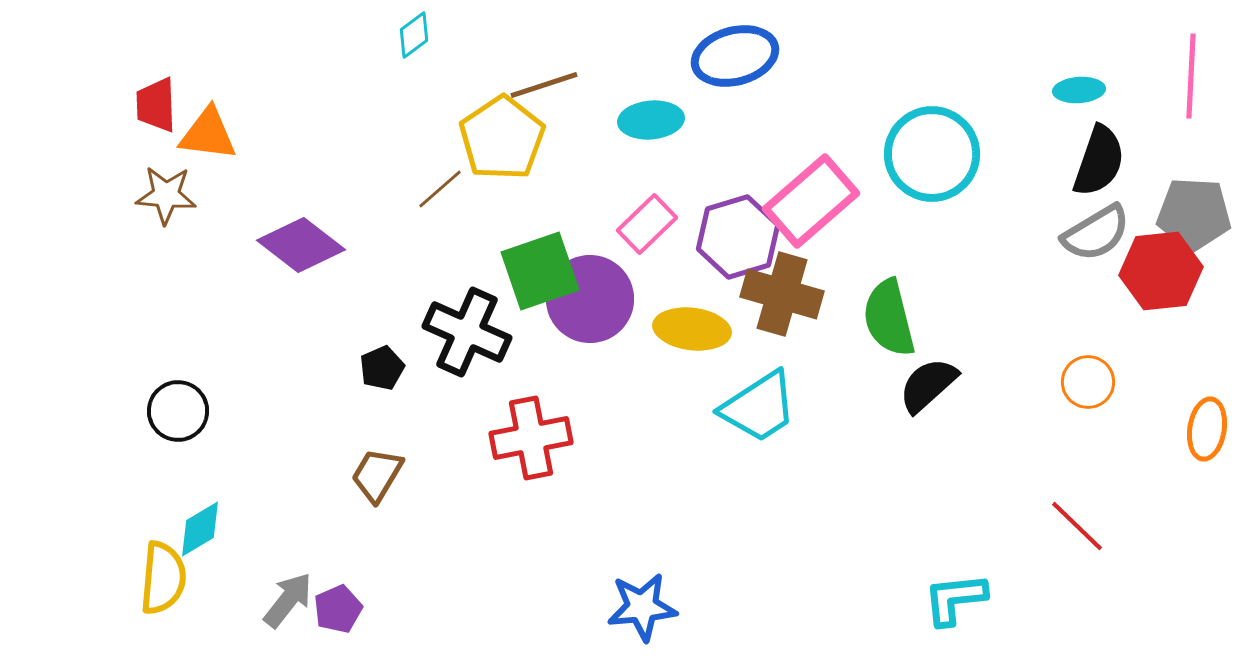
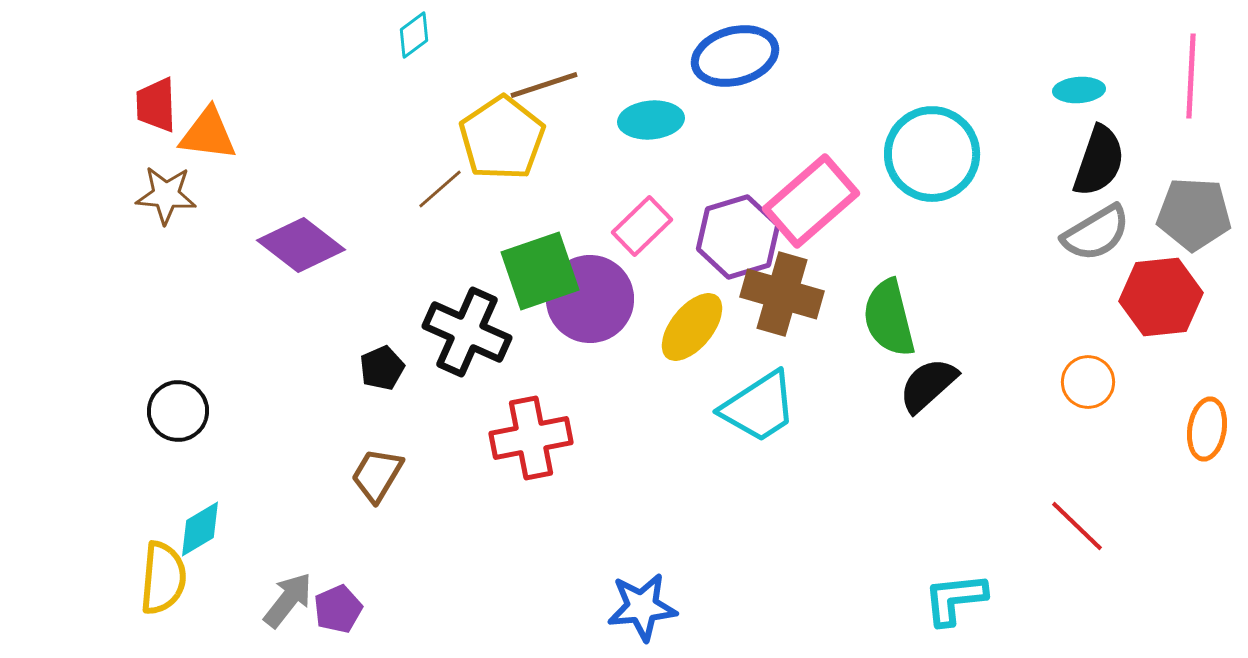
pink rectangle at (647, 224): moved 5 px left, 2 px down
red hexagon at (1161, 271): moved 26 px down
yellow ellipse at (692, 329): moved 2 px up; rotated 58 degrees counterclockwise
